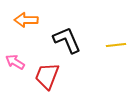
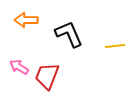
black L-shape: moved 2 px right, 6 px up
yellow line: moved 1 px left, 1 px down
pink arrow: moved 4 px right, 5 px down
